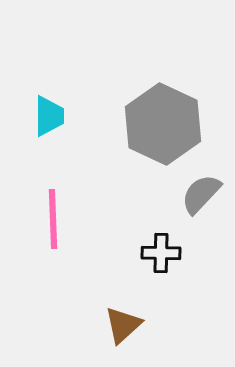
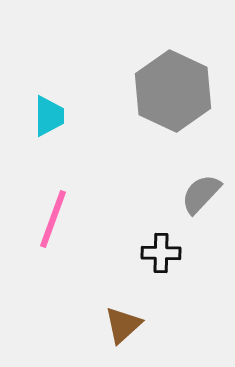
gray hexagon: moved 10 px right, 33 px up
pink line: rotated 22 degrees clockwise
